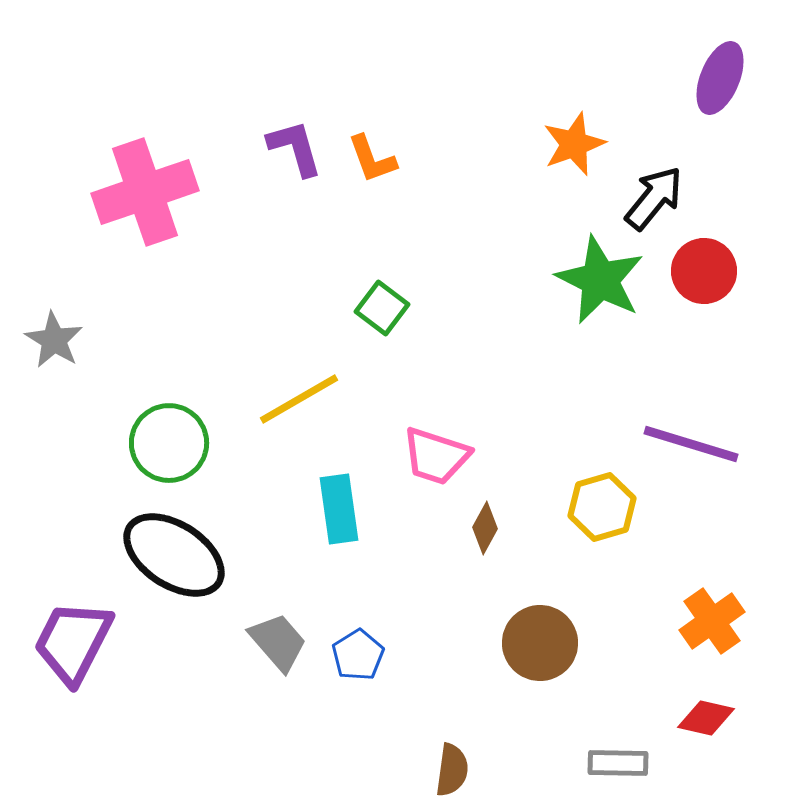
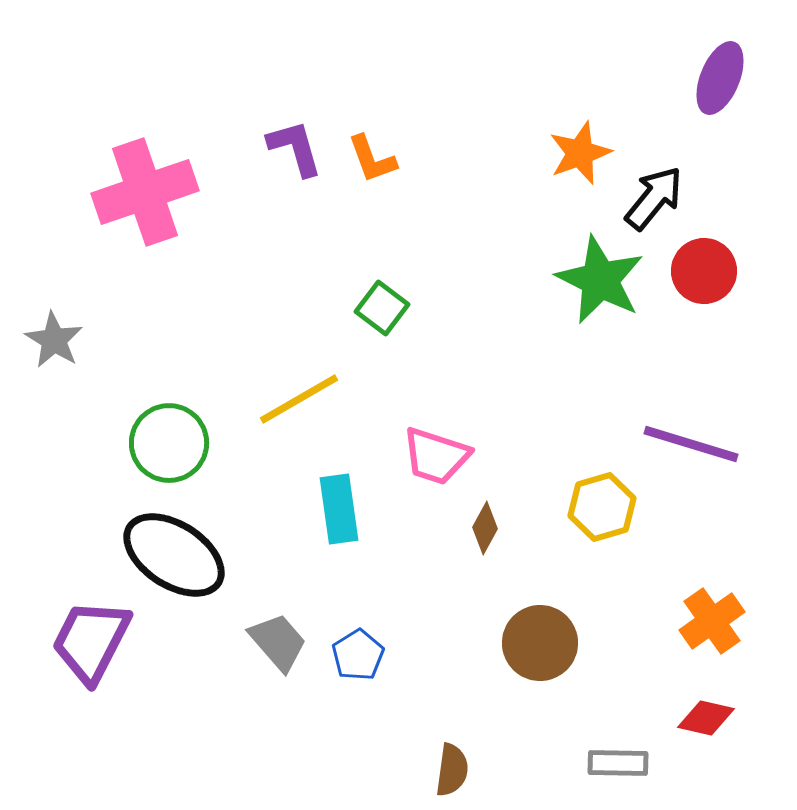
orange star: moved 6 px right, 9 px down
purple trapezoid: moved 18 px right, 1 px up
